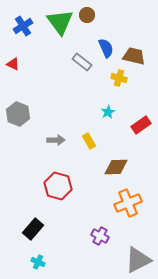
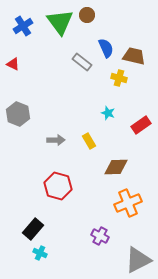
cyan star: moved 1 px down; rotated 24 degrees counterclockwise
cyan cross: moved 2 px right, 9 px up
